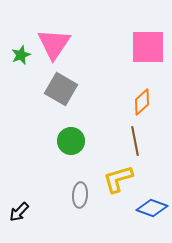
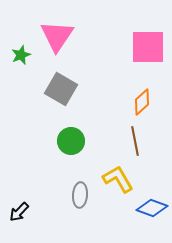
pink triangle: moved 3 px right, 8 px up
yellow L-shape: rotated 76 degrees clockwise
